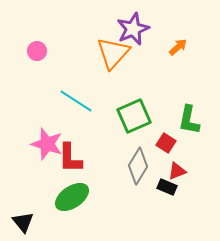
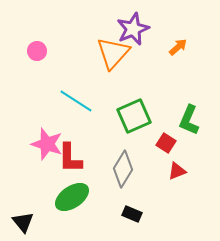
green L-shape: rotated 12 degrees clockwise
gray diamond: moved 15 px left, 3 px down
black rectangle: moved 35 px left, 27 px down
